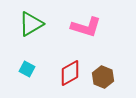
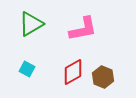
pink L-shape: moved 3 px left, 2 px down; rotated 28 degrees counterclockwise
red diamond: moved 3 px right, 1 px up
